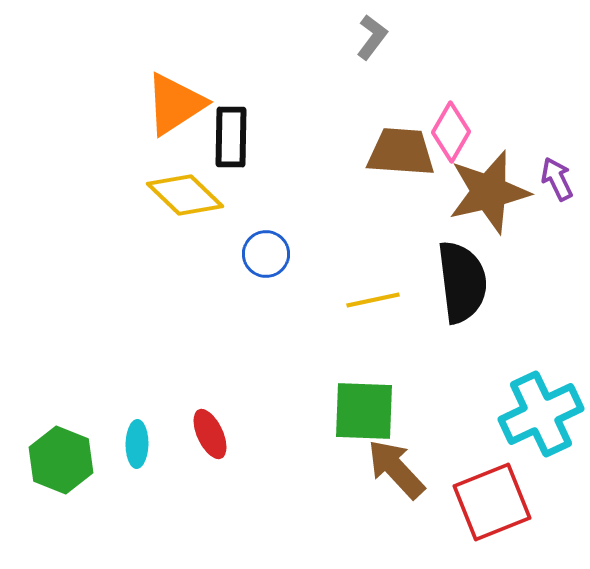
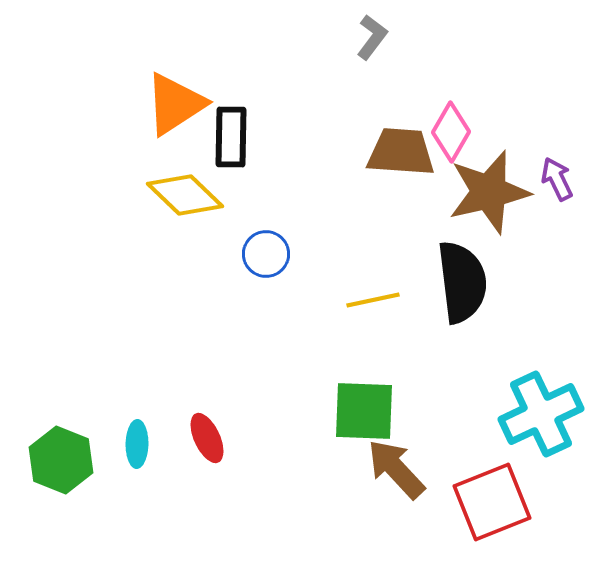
red ellipse: moved 3 px left, 4 px down
